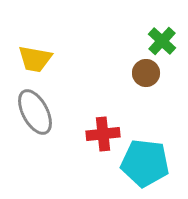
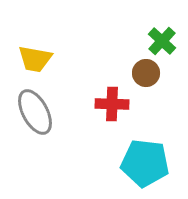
red cross: moved 9 px right, 30 px up; rotated 8 degrees clockwise
